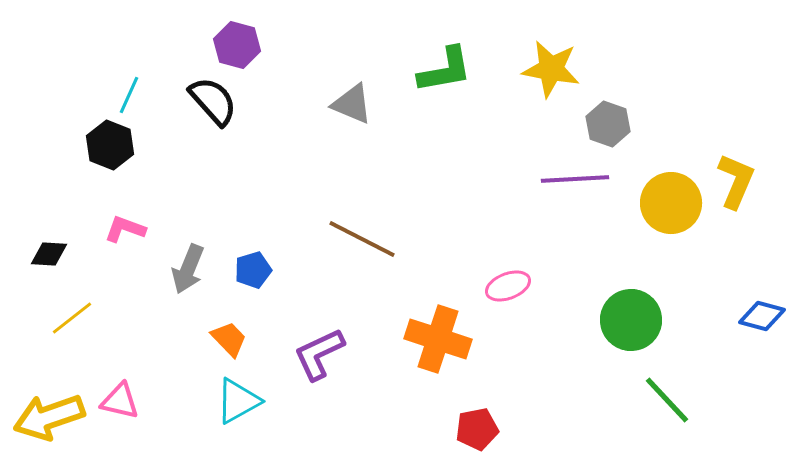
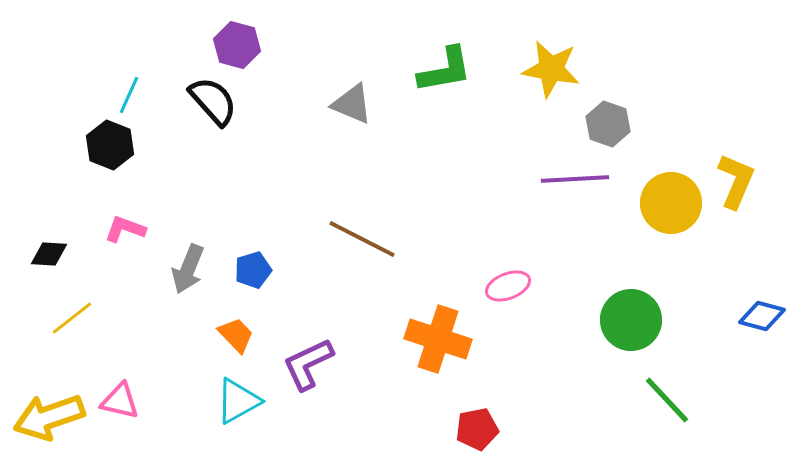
orange trapezoid: moved 7 px right, 4 px up
purple L-shape: moved 11 px left, 10 px down
